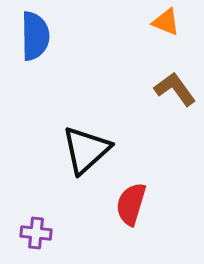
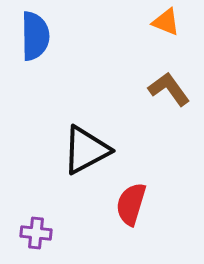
brown L-shape: moved 6 px left
black triangle: rotated 14 degrees clockwise
